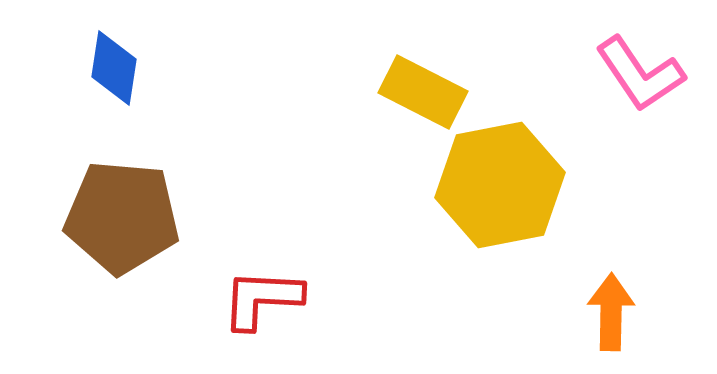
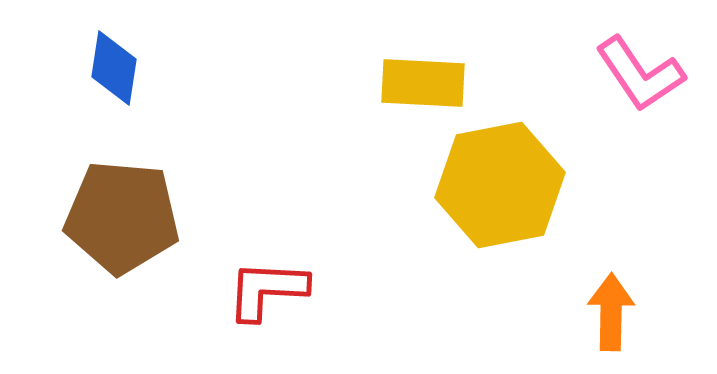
yellow rectangle: moved 9 px up; rotated 24 degrees counterclockwise
red L-shape: moved 5 px right, 9 px up
